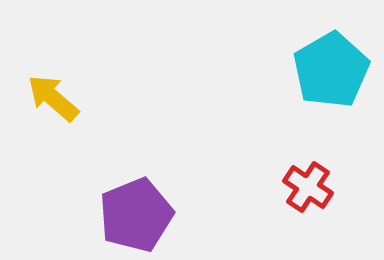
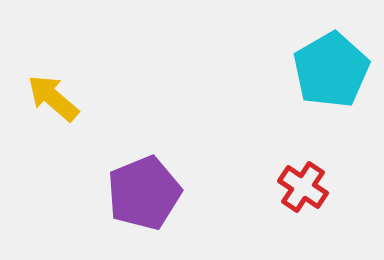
red cross: moved 5 px left
purple pentagon: moved 8 px right, 22 px up
